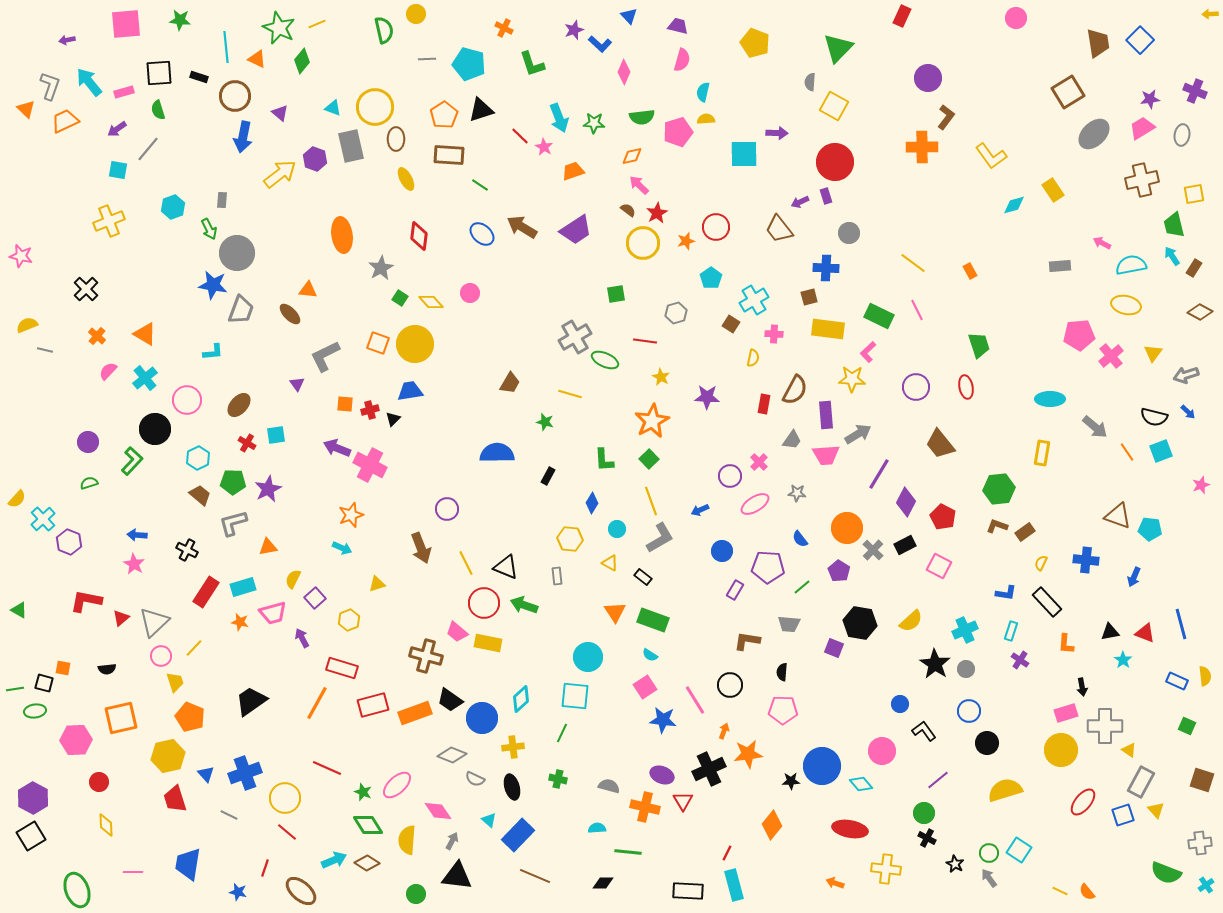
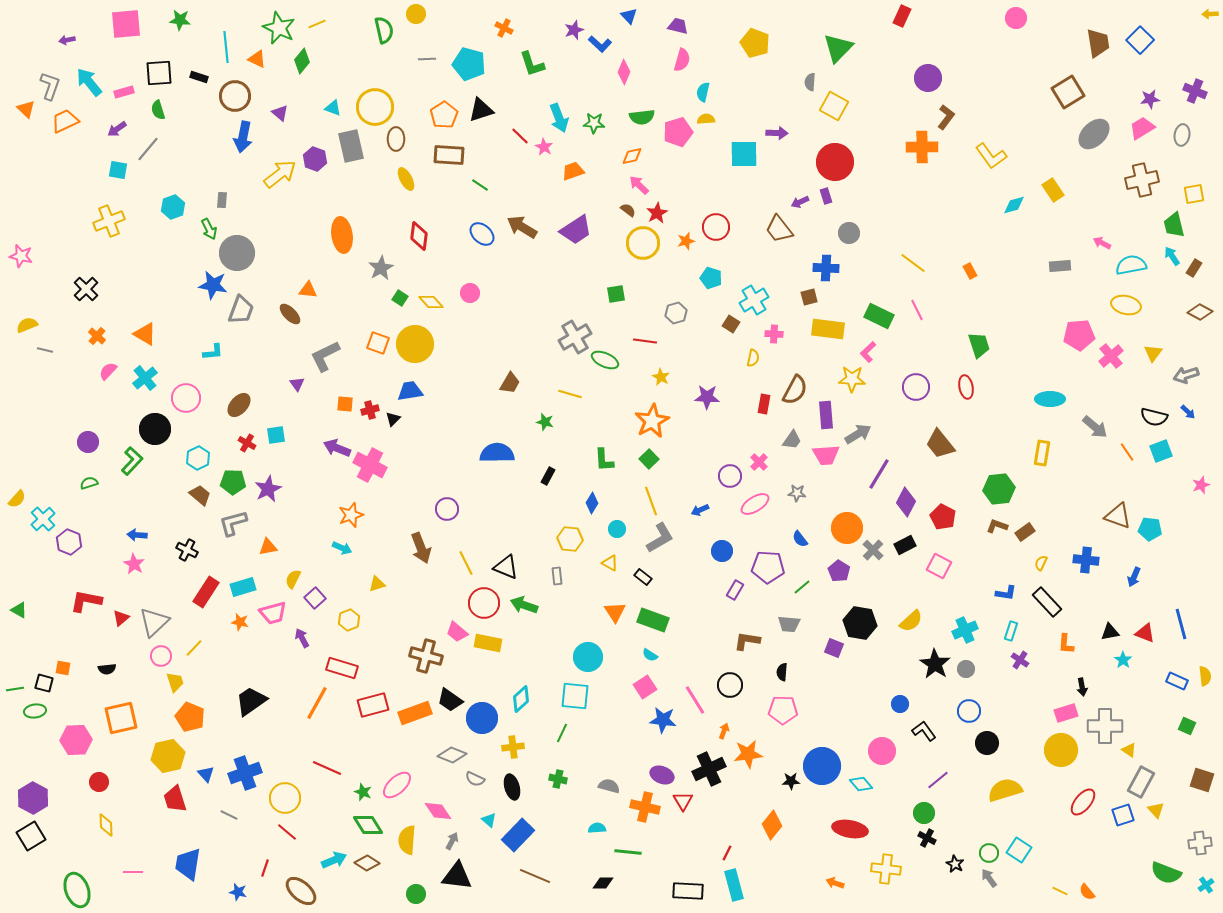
cyan pentagon at (711, 278): rotated 20 degrees counterclockwise
pink circle at (187, 400): moved 1 px left, 2 px up
